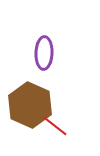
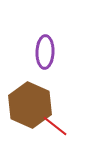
purple ellipse: moved 1 px right, 1 px up
